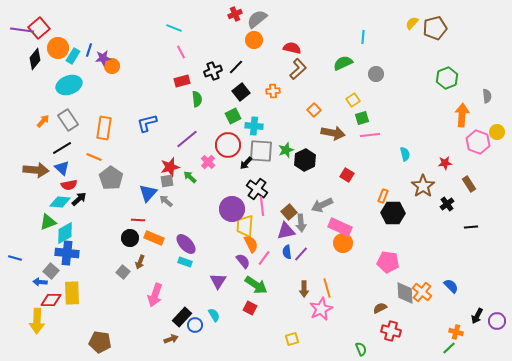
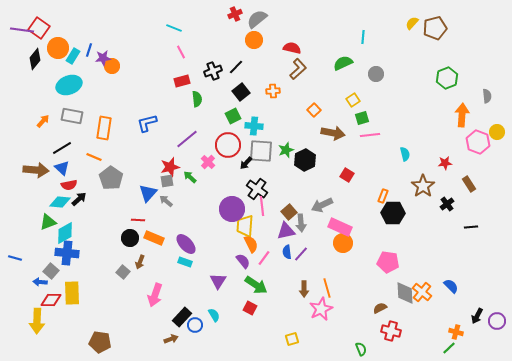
red square at (39, 28): rotated 15 degrees counterclockwise
gray rectangle at (68, 120): moved 4 px right, 4 px up; rotated 45 degrees counterclockwise
